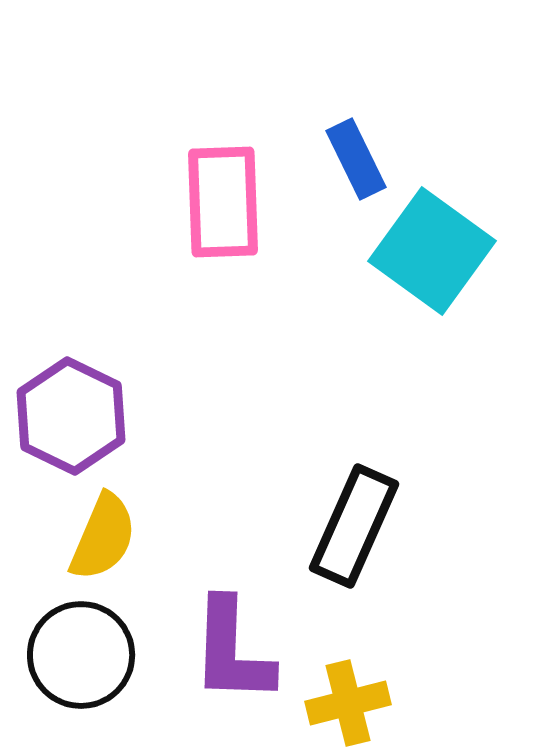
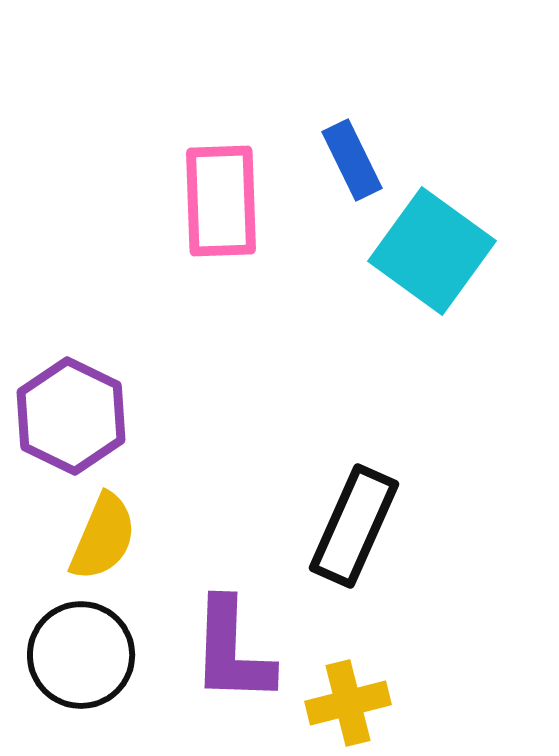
blue rectangle: moved 4 px left, 1 px down
pink rectangle: moved 2 px left, 1 px up
